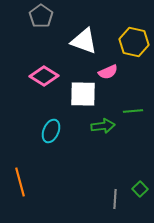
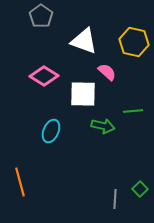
pink semicircle: moved 1 px left; rotated 114 degrees counterclockwise
green arrow: rotated 20 degrees clockwise
